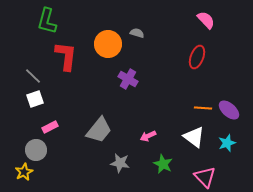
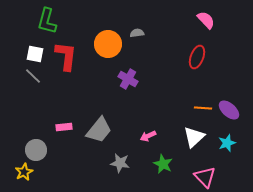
gray semicircle: rotated 24 degrees counterclockwise
white square: moved 45 px up; rotated 30 degrees clockwise
pink rectangle: moved 14 px right; rotated 21 degrees clockwise
white triangle: rotated 40 degrees clockwise
